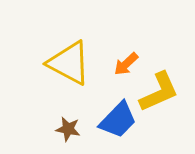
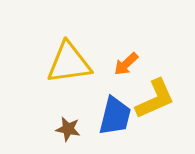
yellow triangle: rotated 36 degrees counterclockwise
yellow L-shape: moved 4 px left, 7 px down
blue trapezoid: moved 3 px left, 4 px up; rotated 30 degrees counterclockwise
